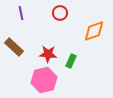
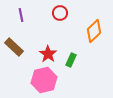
purple line: moved 2 px down
orange diamond: rotated 25 degrees counterclockwise
red star: rotated 30 degrees clockwise
green rectangle: moved 1 px up
